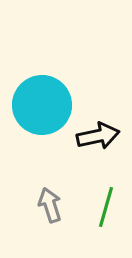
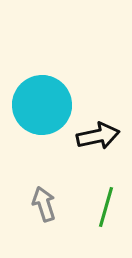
gray arrow: moved 6 px left, 1 px up
